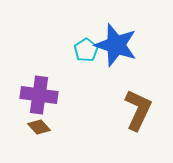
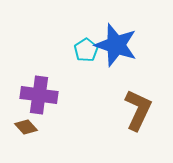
brown diamond: moved 13 px left
